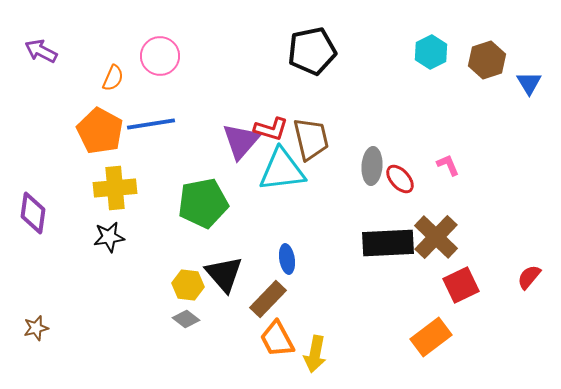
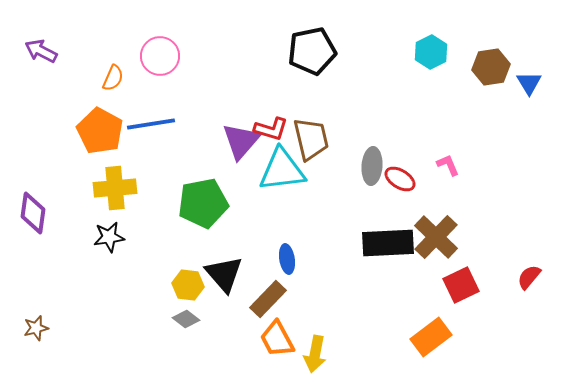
brown hexagon: moved 4 px right, 7 px down; rotated 9 degrees clockwise
red ellipse: rotated 16 degrees counterclockwise
